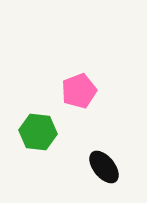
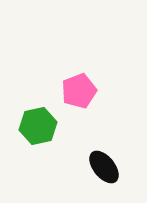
green hexagon: moved 6 px up; rotated 18 degrees counterclockwise
